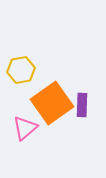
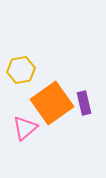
purple rectangle: moved 2 px right, 2 px up; rotated 15 degrees counterclockwise
